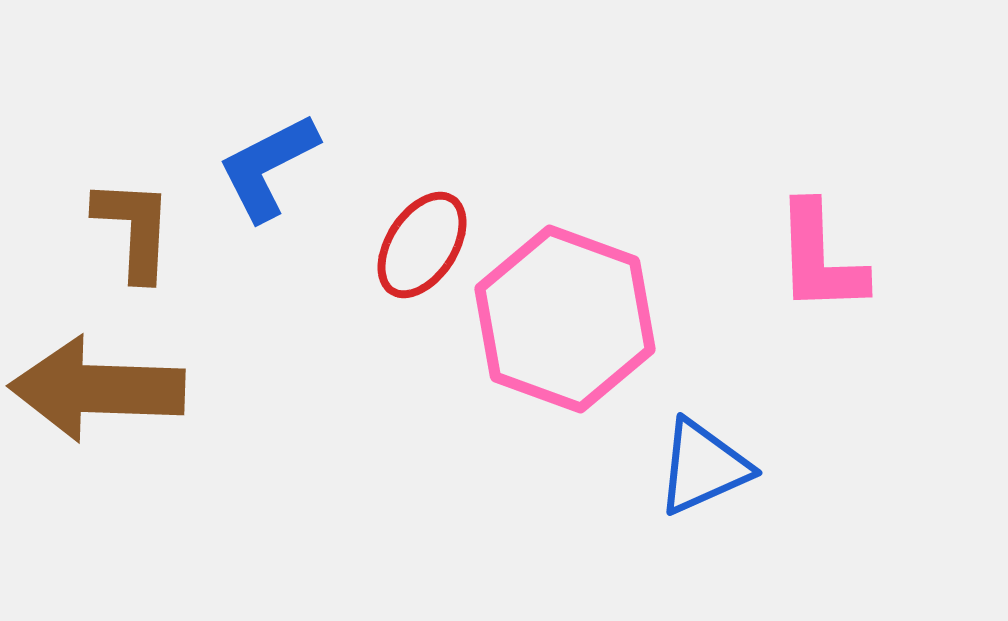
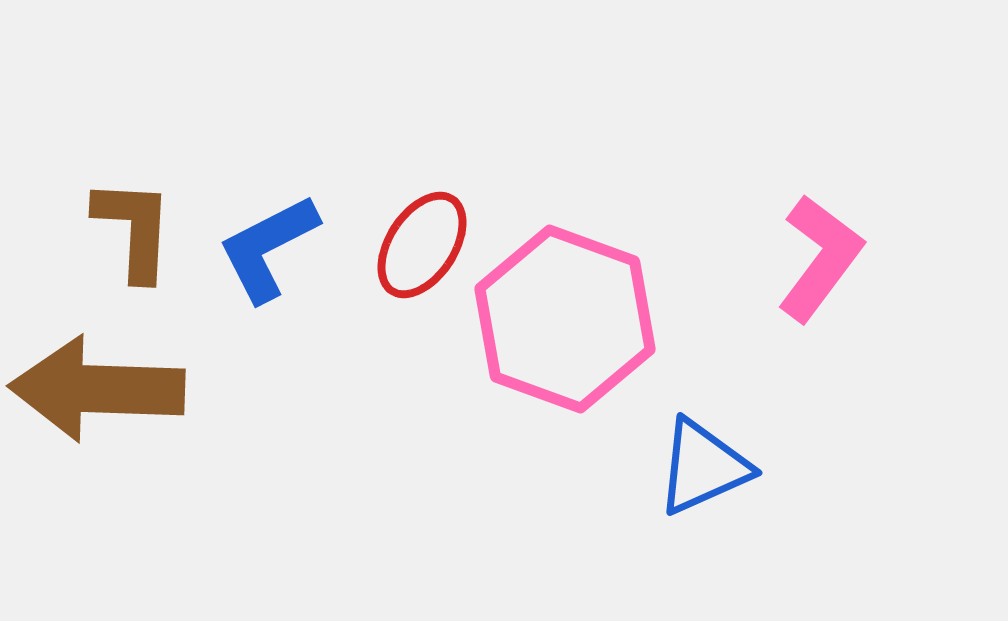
blue L-shape: moved 81 px down
pink L-shape: rotated 141 degrees counterclockwise
